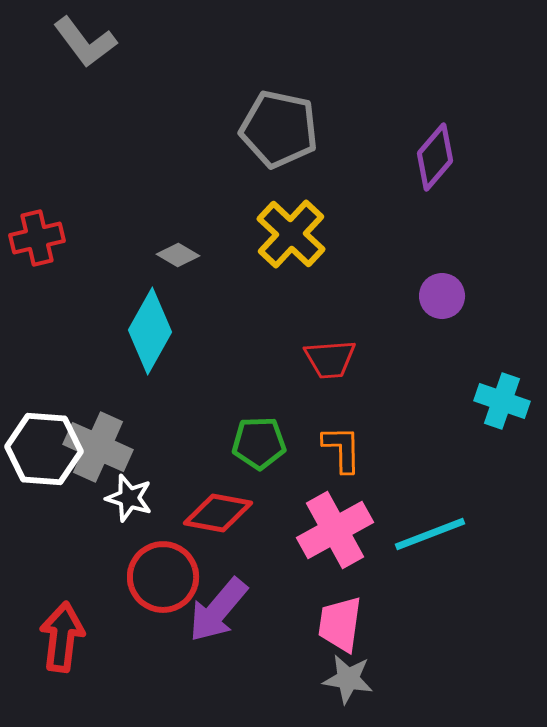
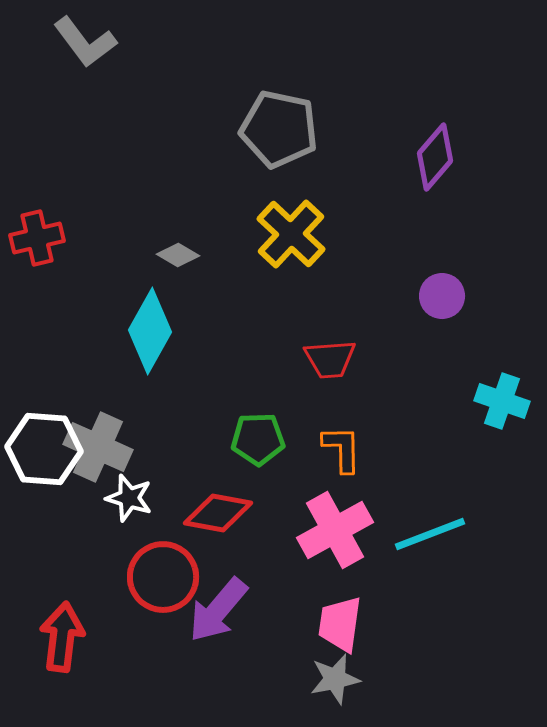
green pentagon: moved 1 px left, 4 px up
gray star: moved 13 px left; rotated 21 degrees counterclockwise
